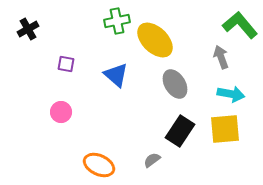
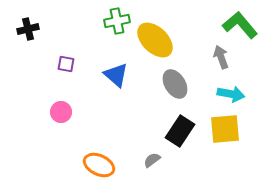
black cross: rotated 15 degrees clockwise
